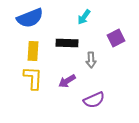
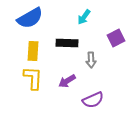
blue semicircle: rotated 8 degrees counterclockwise
purple semicircle: moved 1 px left
